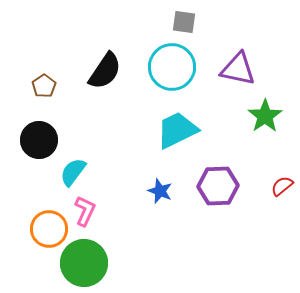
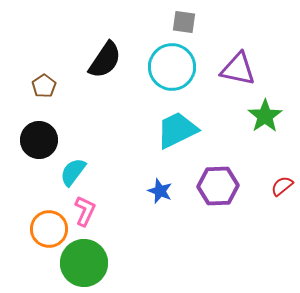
black semicircle: moved 11 px up
